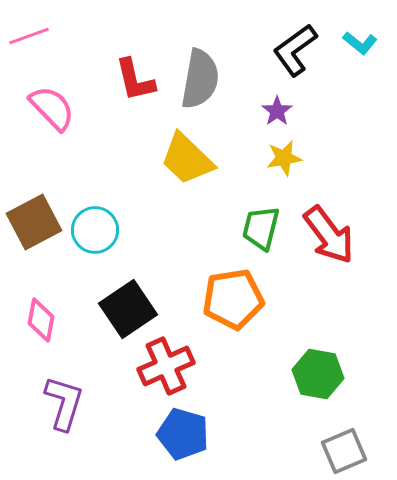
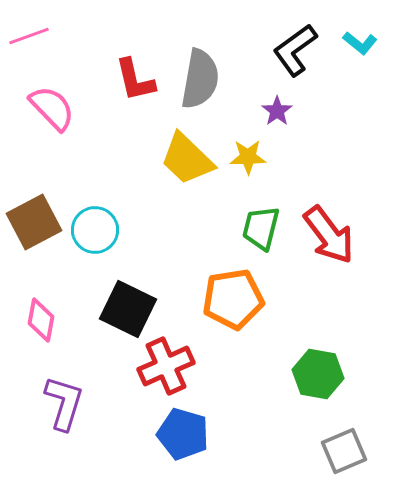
yellow star: moved 36 px left, 1 px up; rotated 9 degrees clockwise
black square: rotated 30 degrees counterclockwise
